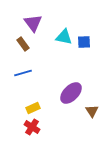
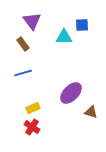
purple triangle: moved 1 px left, 2 px up
cyan triangle: rotated 12 degrees counterclockwise
blue square: moved 2 px left, 17 px up
brown triangle: moved 1 px left, 1 px down; rotated 40 degrees counterclockwise
